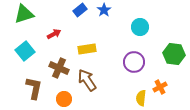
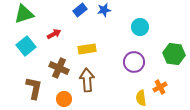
blue star: rotated 24 degrees clockwise
cyan square: moved 1 px right, 5 px up
brown arrow: rotated 30 degrees clockwise
yellow semicircle: rotated 14 degrees counterclockwise
